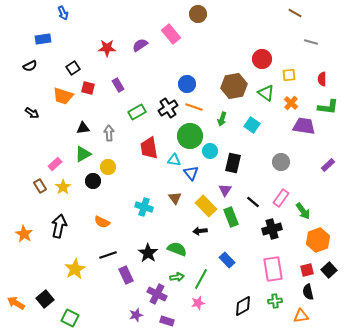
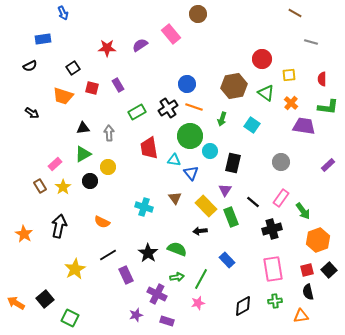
red square at (88, 88): moved 4 px right
black circle at (93, 181): moved 3 px left
black line at (108, 255): rotated 12 degrees counterclockwise
